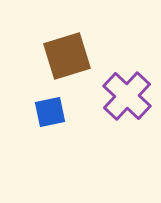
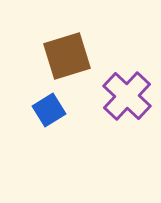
blue square: moved 1 px left, 2 px up; rotated 20 degrees counterclockwise
